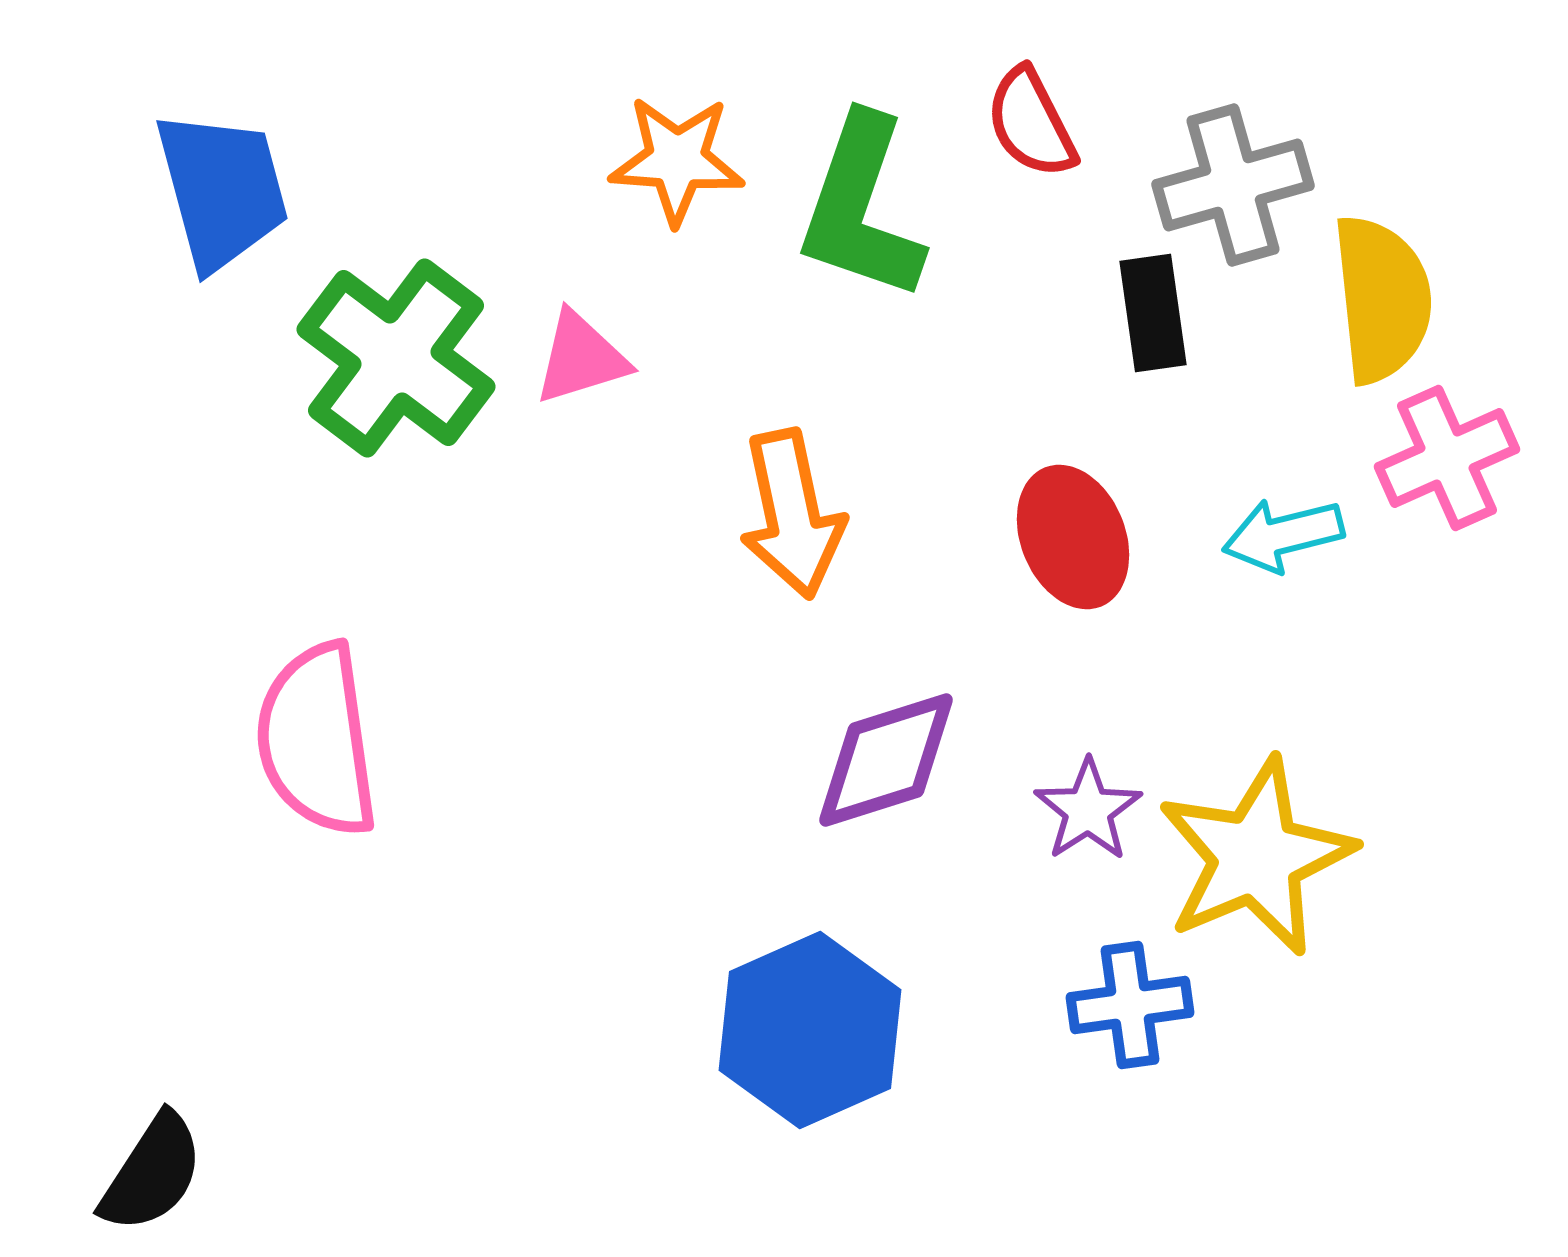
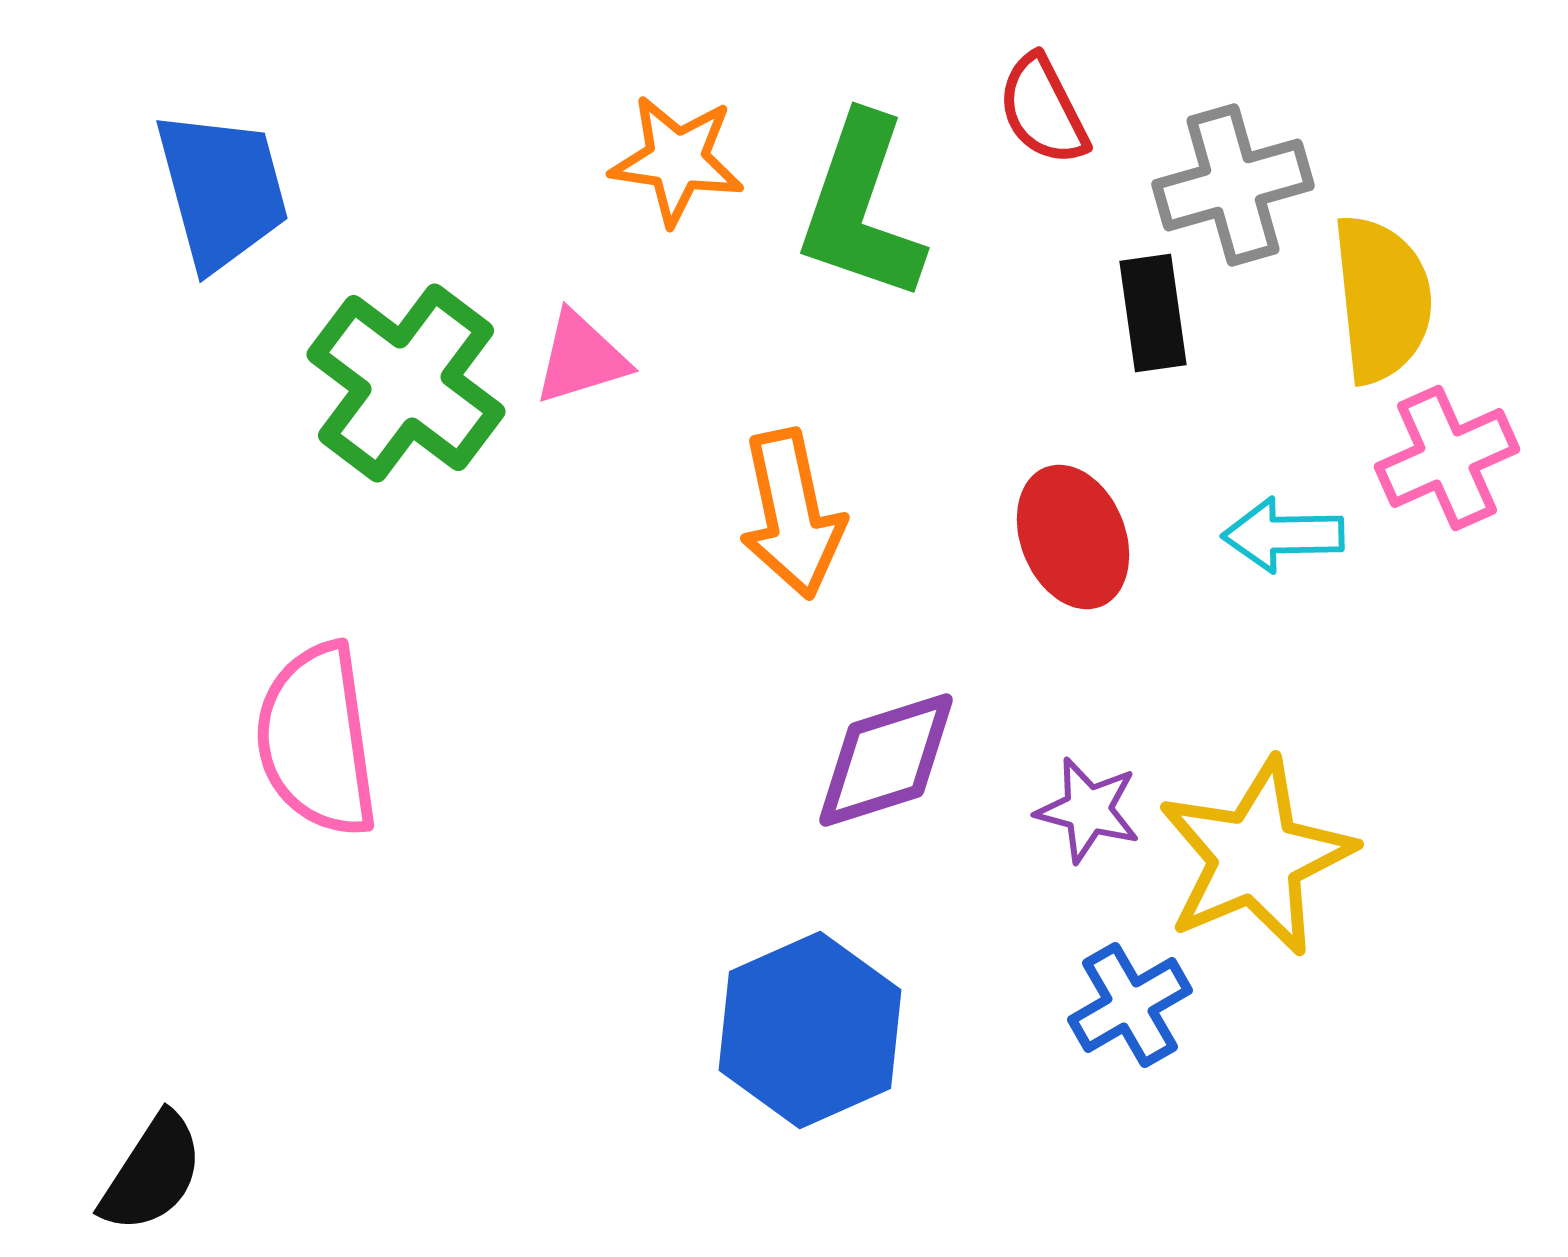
red semicircle: moved 12 px right, 13 px up
orange star: rotated 4 degrees clockwise
green cross: moved 10 px right, 25 px down
cyan arrow: rotated 13 degrees clockwise
purple star: rotated 24 degrees counterclockwise
blue cross: rotated 22 degrees counterclockwise
